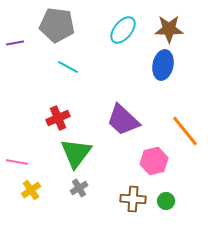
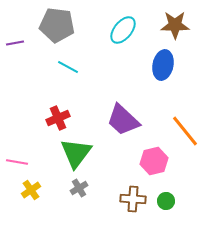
brown star: moved 6 px right, 4 px up
